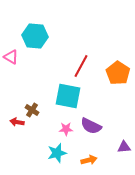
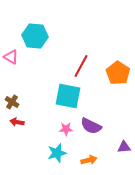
brown cross: moved 20 px left, 8 px up
